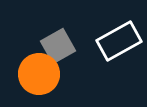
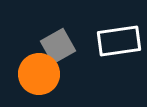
white rectangle: rotated 21 degrees clockwise
